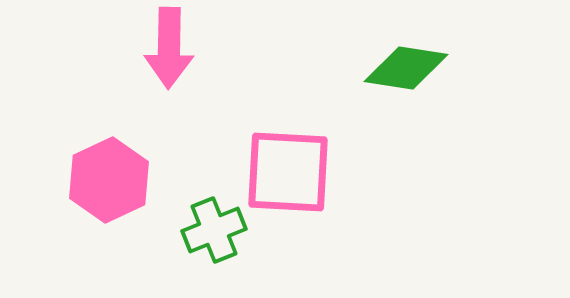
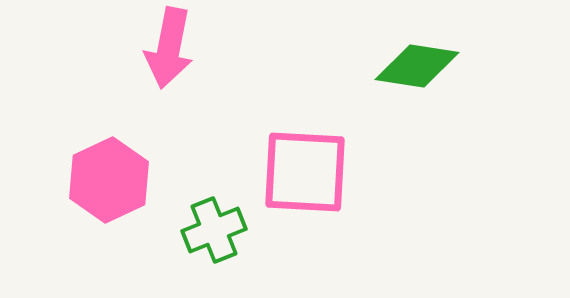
pink arrow: rotated 10 degrees clockwise
green diamond: moved 11 px right, 2 px up
pink square: moved 17 px right
